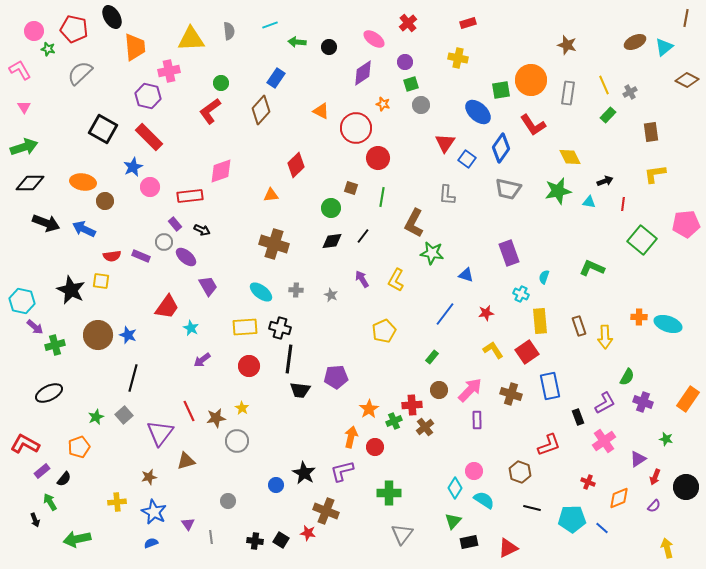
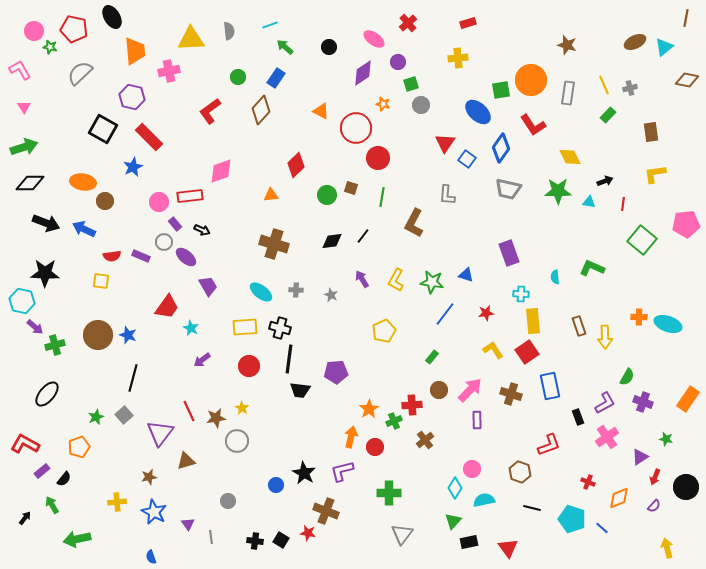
green arrow at (297, 42): moved 12 px left, 5 px down; rotated 36 degrees clockwise
orange trapezoid at (135, 47): moved 4 px down
green star at (48, 49): moved 2 px right, 2 px up
yellow cross at (458, 58): rotated 18 degrees counterclockwise
purple circle at (405, 62): moved 7 px left
brown diamond at (687, 80): rotated 15 degrees counterclockwise
green circle at (221, 83): moved 17 px right, 6 px up
gray cross at (630, 92): moved 4 px up; rotated 16 degrees clockwise
purple hexagon at (148, 96): moved 16 px left, 1 px down
pink circle at (150, 187): moved 9 px right, 15 px down
green star at (558, 191): rotated 12 degrees clockwise
green circle at (331, 208): moved 4 px left, 13 px up
green star at (432, 253): moved 29 px down
cyan semicircle at (544, 277): moved 11 px right; rotated 24 degrees counterclockwise
black star at (71, 290): moved 26 px left, 17 px up; rotated 24 degrees counterclockwise
cyan cross at (521, 294): rotated 21 degrees counterclockwise
yellow rectangle at (540, 321): moved 7 px left
purple pentagon at (336, 377): moved 5 px up
black ellipse at (49, 393): moved 2 px left, 1 px down; rotated 24 degrees counterclockwise
brown cross at (425, 427): moved 13 px down
pink cross at (604, 441): moved 3 px right, 4 px up
purple triangle at (638, 459): moved 2 px right, 2 px up
pink circle at (474, 471): moved 2 px left, 2 px up
cyan semicircle at (484, 500): rotated 45 degrees counterclockwise
green arrow at (50, 502): moved 2 px right, 3 px down
cyan pentagon at (572, 519): rotated 20 degrees clockwise
black arrow at (35, 520): moved 10 px left, 2 px up; rotated 120 degrees counterclockwise
blue semicircle at (151, 543): moved 14 px down; rotated 88 degrees counterclockwise
red triangle at (508, 548): rotated 40 degrees counterclockwise
